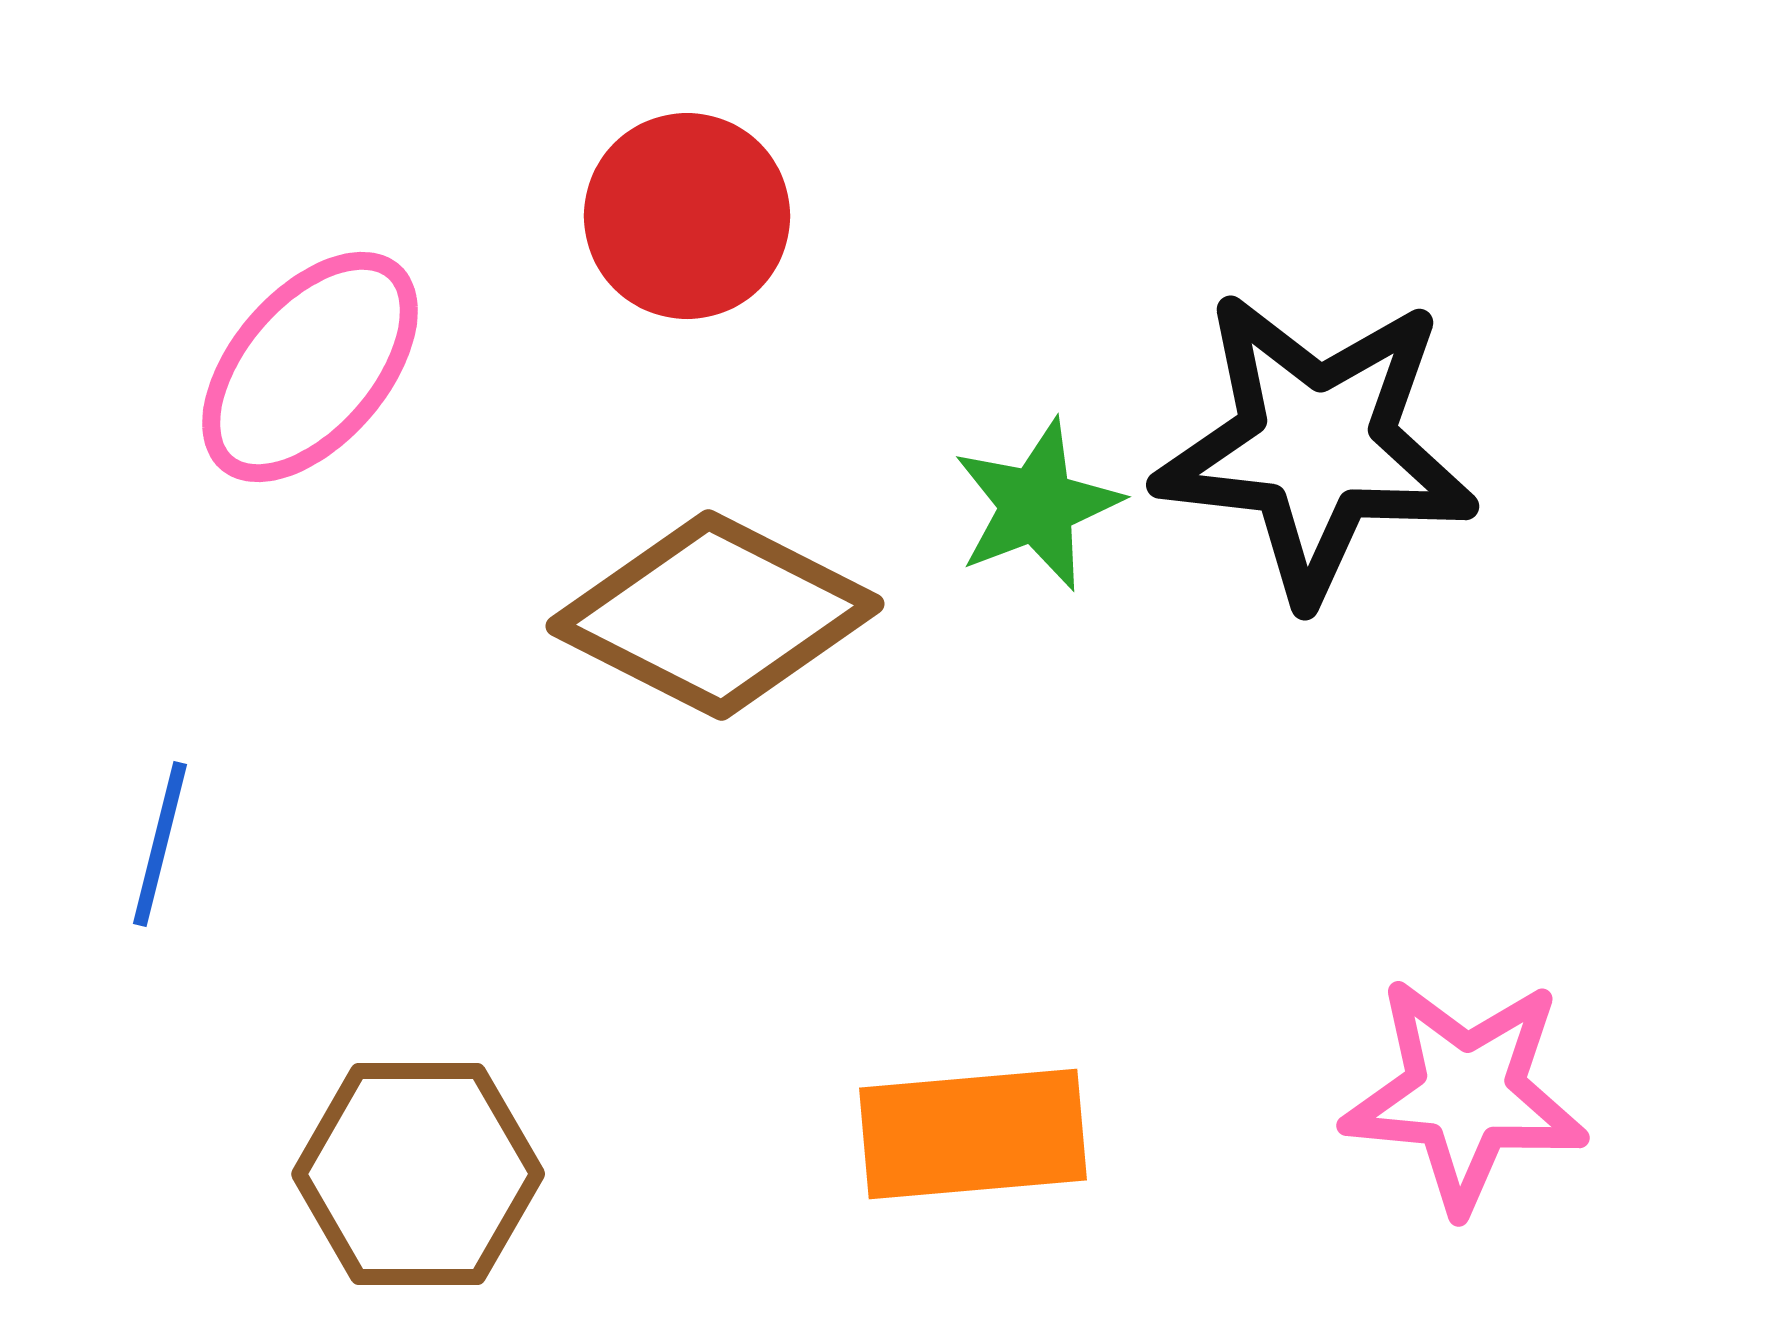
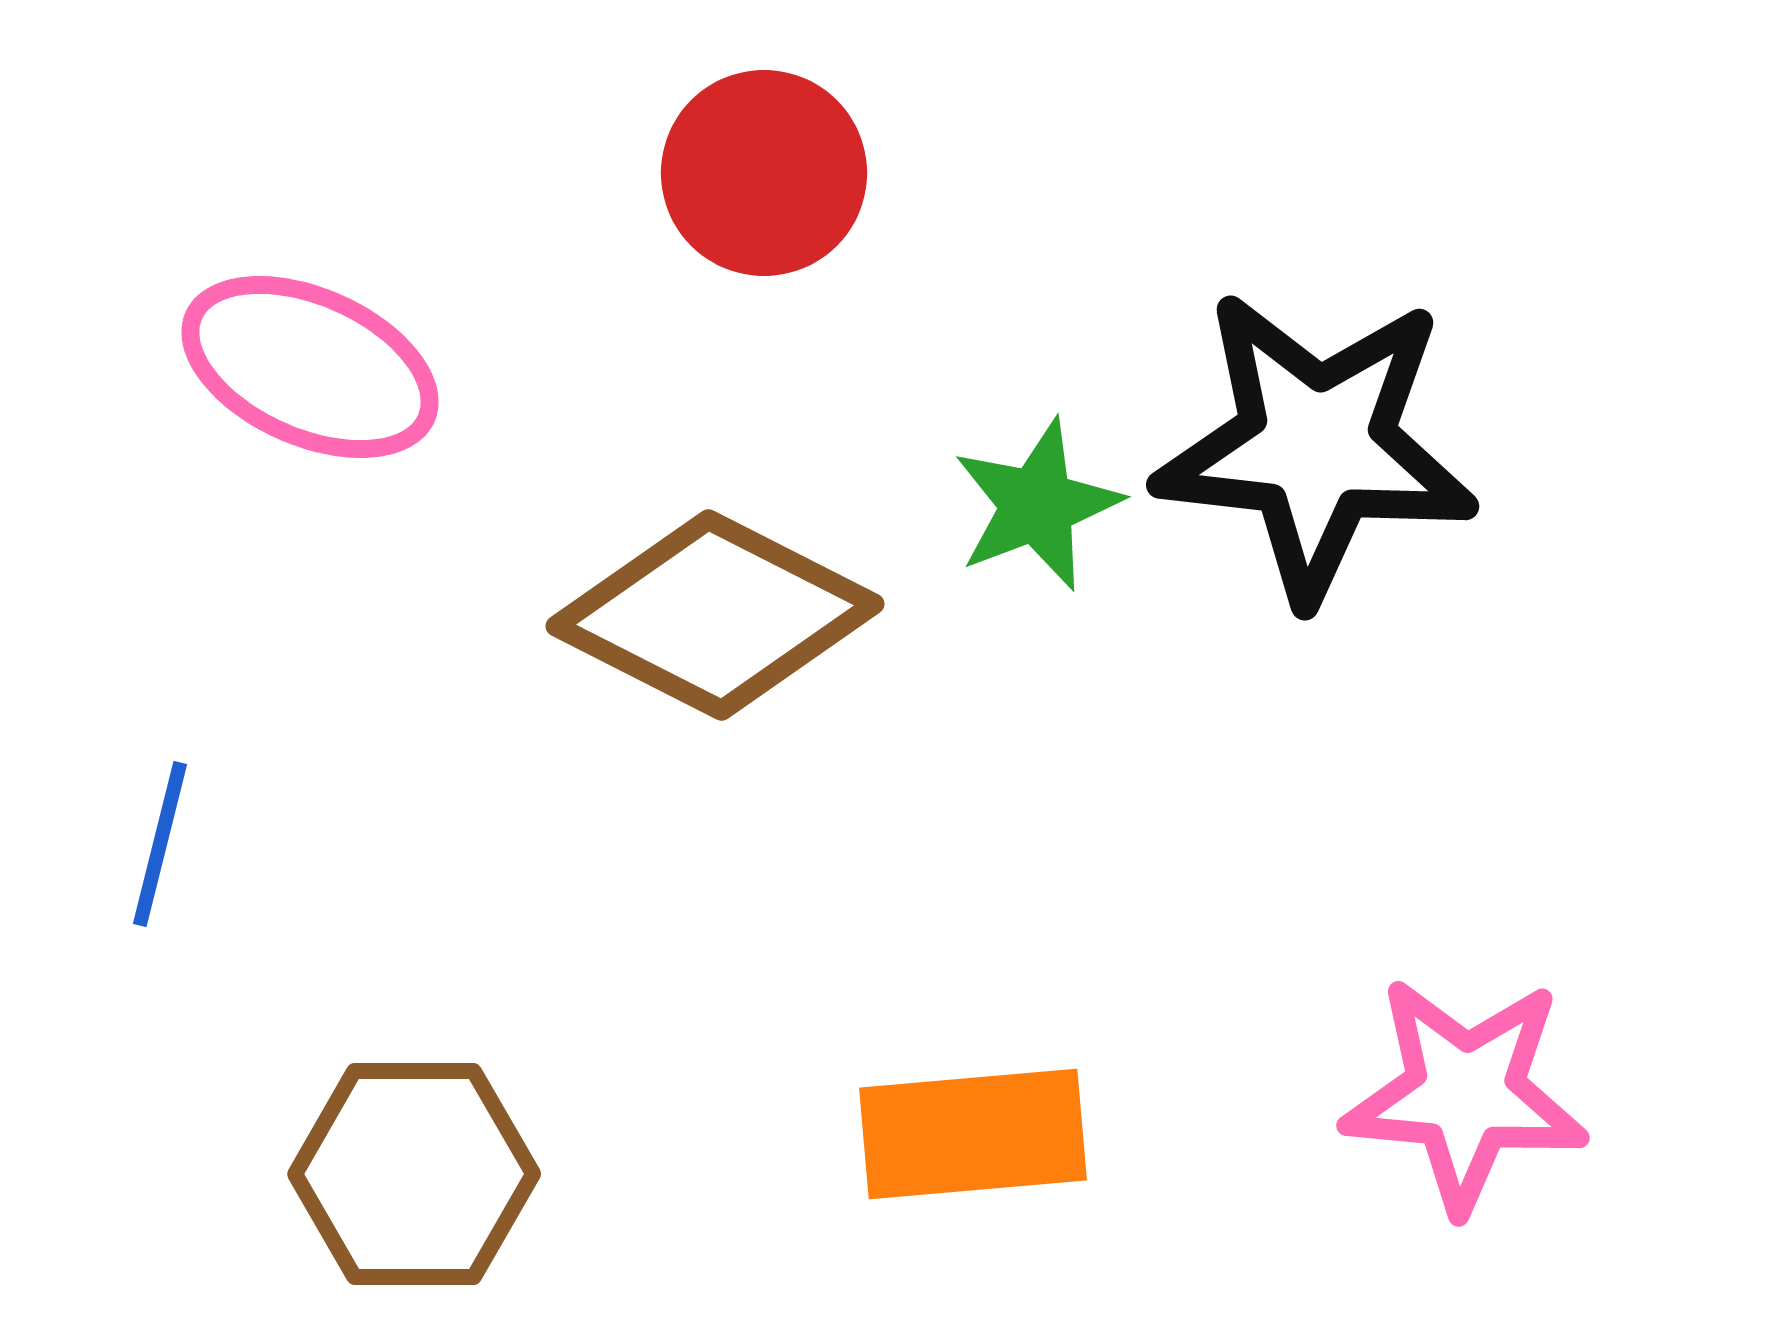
red circle: moved 77 px right, 43 px up
pink ellipse: rotated 73 degrees clockwise
brown hexagon: moved 4 px left
